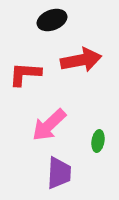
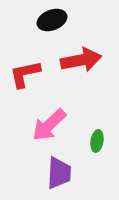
red L-shape: rotated 16 degrees counterclockwise
green ellipse: moved 1 px left
